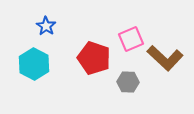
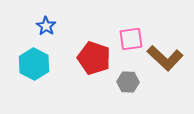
pink square: rotated 15 degrees clockwise
